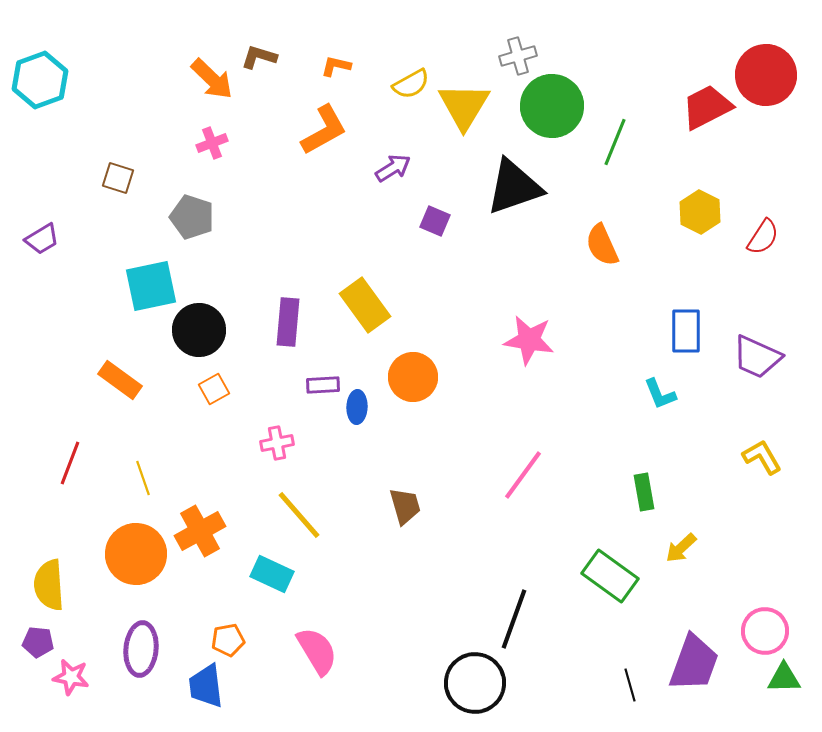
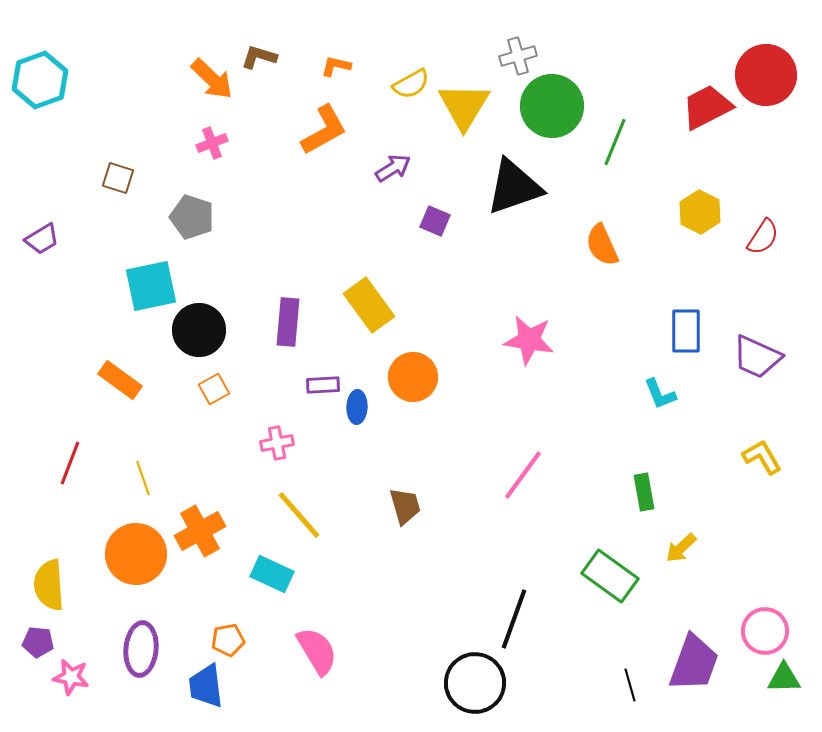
yellow rectangle at (365, 305): moved 4 px right
